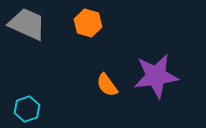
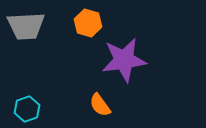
gray trapezoid: moved 1 px left, 2 px down; rotated 153 degrees clockwise
purple star: moved 32 px left, 16 px up
orange semicircle: moved 7 px left, 20 px down
